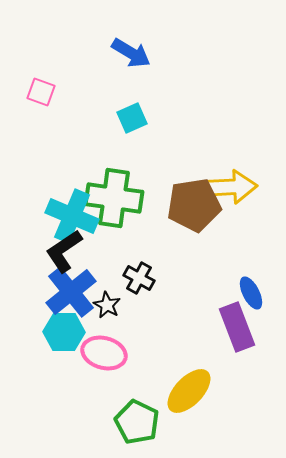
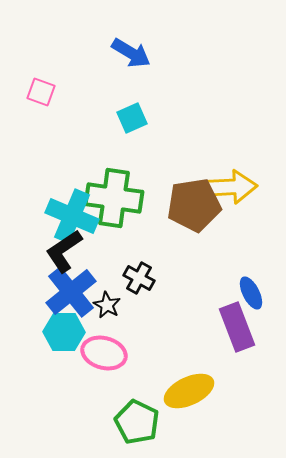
yellow ellipse: rotated 21 degrees clockwise
